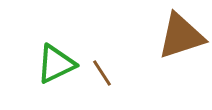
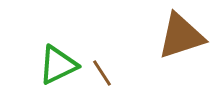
green triangle: moved 2 px right, 1 px down
